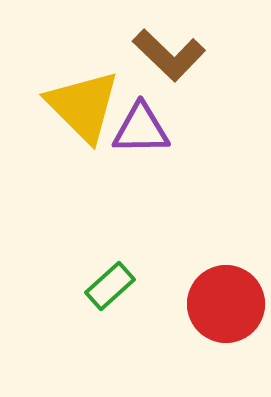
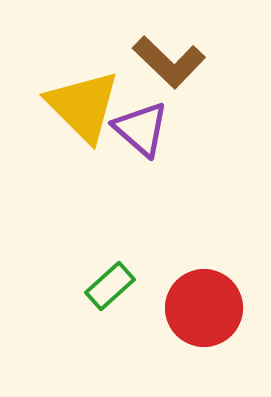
brown L-shape: moved 7 px down
purple triangle: rotated 42 degrees clockwise
red circle: moved 22 px left, 4 px down
